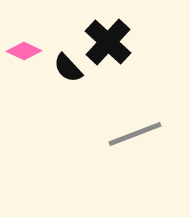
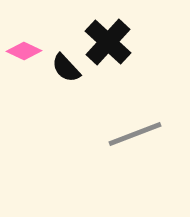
black semicircle: moved 2 px left
